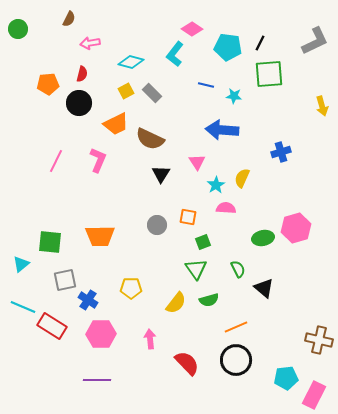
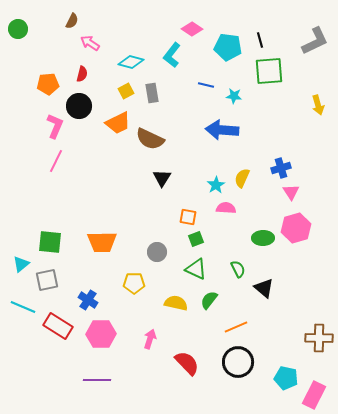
brown semicircle at (69, 19): moved 3 px right, 2 px down
pink arrow at (90, 43): rotated 42 degrees clockwise
black line at (260, 43): moved 3 px up; rotated 42 degrees counterclockwise
cyan L-shape at (175, 54): moved 3 px left, 1 px down
green square at (269, 74): moved 3 px up
gray rectangle at (152, 93): rotated 36 degrees clockwise
black circle at (79, 103): moved 3 px down
yellow arrow at (322, 106): moved 4 px left, 1 px up
orange trapezoid at (116, 124): moved 2 px right, 1 px up
blue cross at (281, 152): moved 16 px down
pink L-shape at (98, 160): moved 43 px left, 34 px up
pink triangle at (197, 162): moved 94 px right, 30 px down
black triangle at (161, 174): moved 1 px right, 4 px down
gray circle at (157, 225): moved 27 px down
orange trapezoid at (100, 236): moved 2 px right, 6 px down
green ellipse at (263, 238): rotated 10 degrees clockwise
green square at (203, 242): moved 7 px left, 3 px up
green triangle at (196, 269): rotated 30 degrees counterclockwise
gray square at (65, 280): moved 18 px left
yellow pentagon at (131, 288): moved 3 px right, 5 px up
green semicircle at (209, 300): rotated 144 degrees clockwise
yellow semicircle at (176, 303): rotated 115 degrees counterclockwise
red rectangle at (52, 326): moved 6 px right
pink arrow at (150, 339): rotated 24 degrees clockwise
brown cross at (319, 340): moved 2 px up; rotated 12 degrees counterclockwise
black circle at (236, 360): moved 2 px right, 2 px down
cyan pentagon at (286, 378): rotated 20 degrees clockwise
